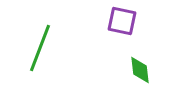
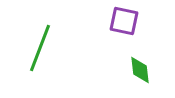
purple square: moved 2 px right
